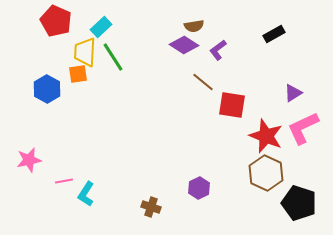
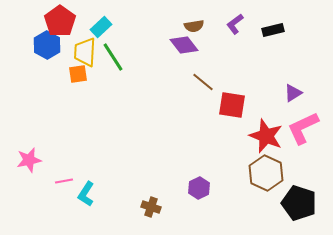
red pentagon: moved 4 px right; rotated 12 degrees clockwise
black rectangle: moved 1 px left, 4 px up; rotated 15 degrees clockwise
purple diamond: rotated 20 degrees clockwise
purple L-shape: moved 17 px right, 26 px up
blue hexagon: moved 44 px up
